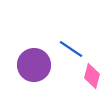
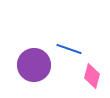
blue line: moved 2 px left; rotated 15 degrees counterclockwise
